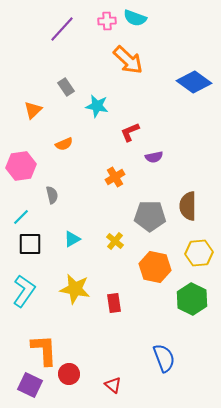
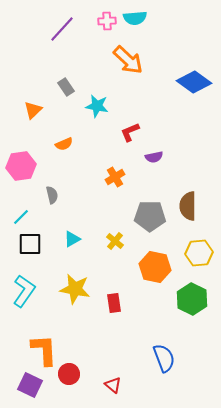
cyan semicircle: rotated 25 degrees counterclockwise
